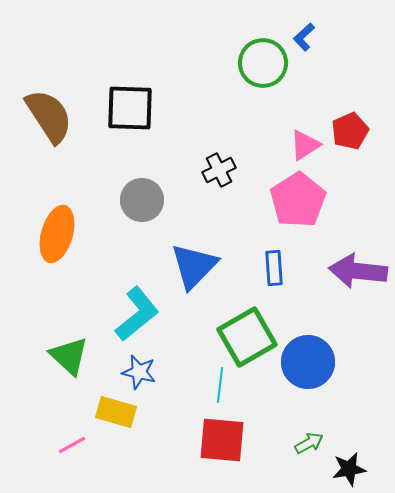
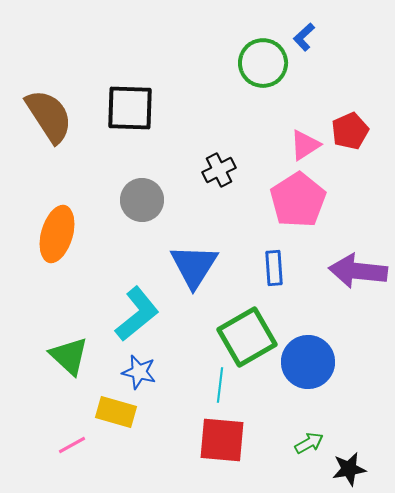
blue triangle: rotated 12 degrees counterclockwise
